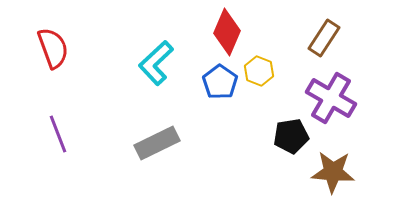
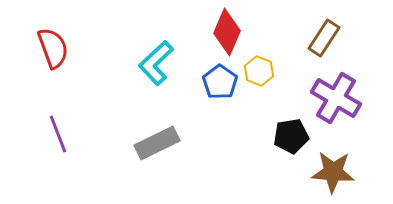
purple cross: moved 5 px right
